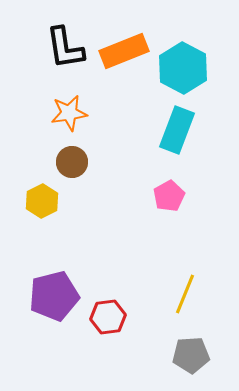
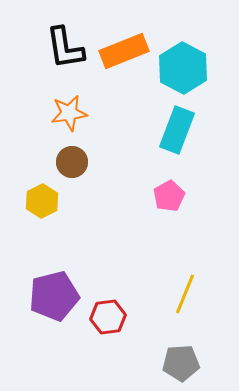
gray pentagon: moved 10 px left, 8 px down
